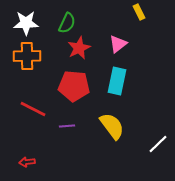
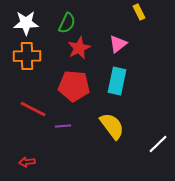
purple line: moved 4 px left
